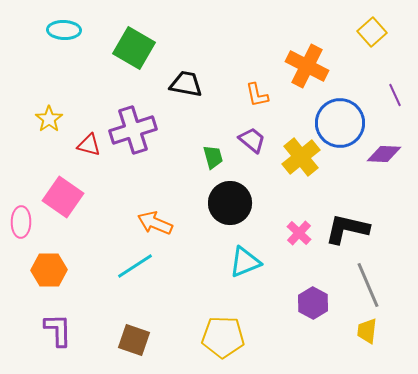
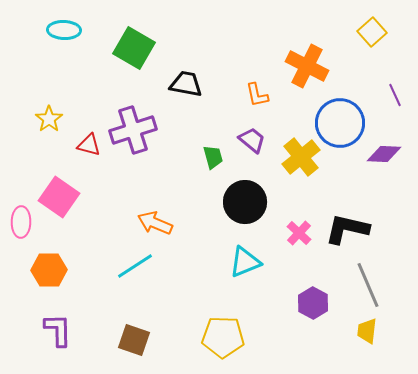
pink square: moved 4 px left
black circle: moved 15 px right, 1 px up
